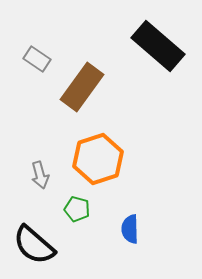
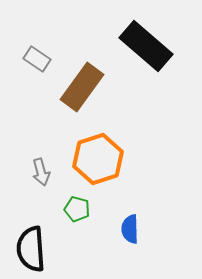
black rectangle: moved 12 px left
gray arrow: moved 1 px right, 3 px up
black semicircle: moved 3 px left, 4 px down; rotated 45 degrees clockwise
